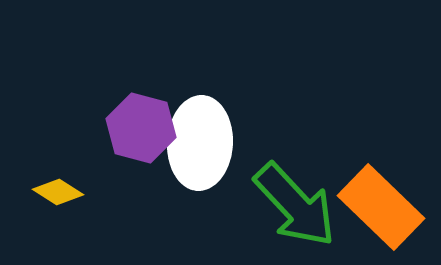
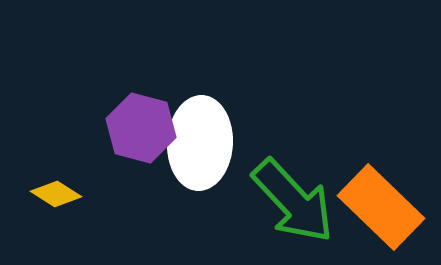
yellow diamond: moved 2 px left, 2 px down
green arrow: moved 2 px left, 4 px up
